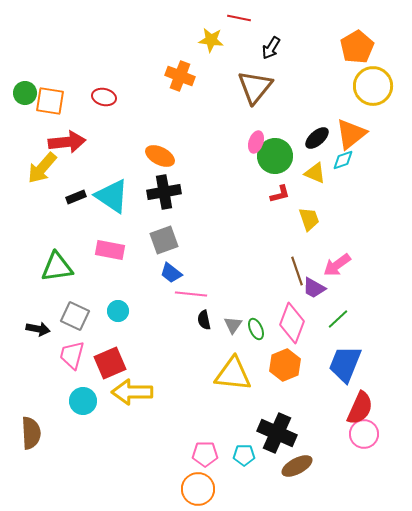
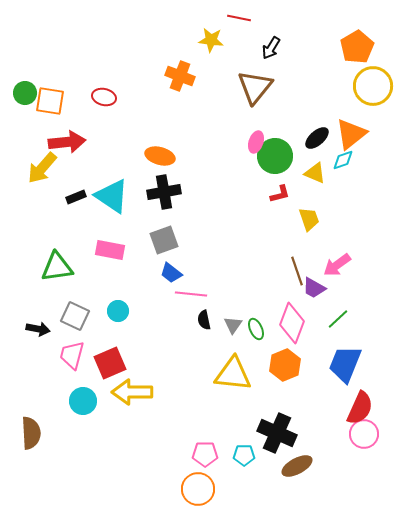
orange ellipse at (160, 156): rotated 12 degrees counterclockwise
